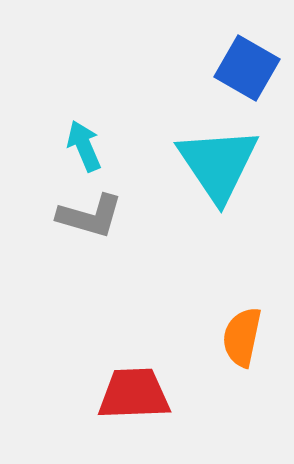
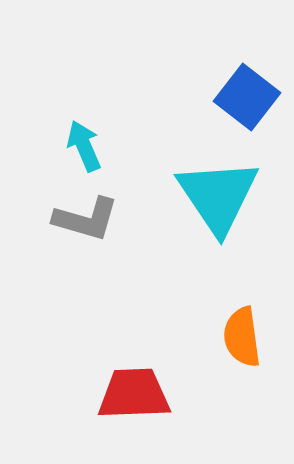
blue square: moved 29 px down; rotated 8 degrees clockwise
cyan triangle: moved 32 px down
gray L-shape: moved 4 px left, 3 px down
orange semicircle: rotated 20 degrees counterclockwise
